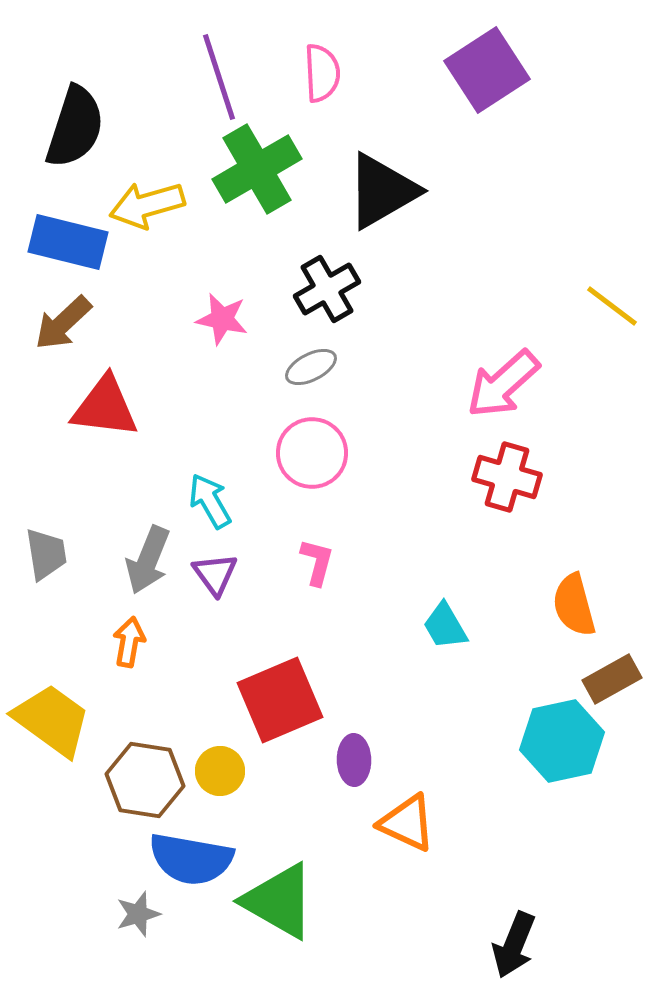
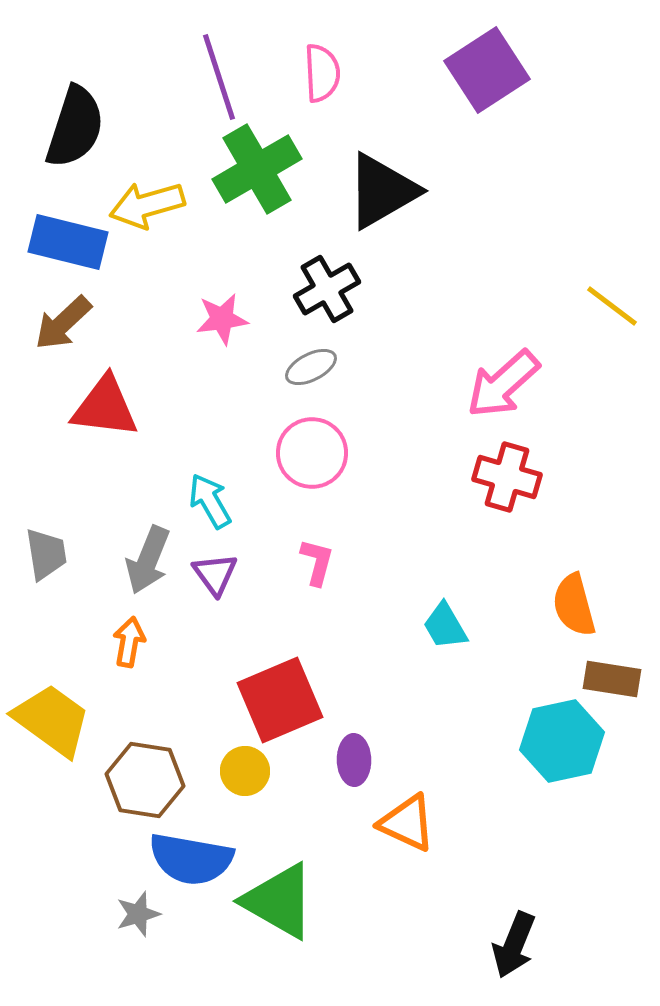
pink star: rotated 20 degrees counterclockwise
brown rectangle: rotated 38 degrees clockwise
yellow circle: moved 25 px right
